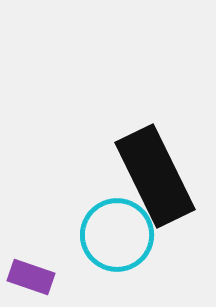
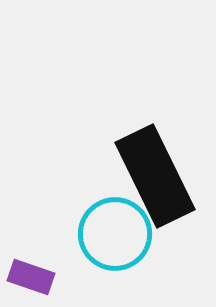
cyan circle: moved 2 px left, 1 px up
